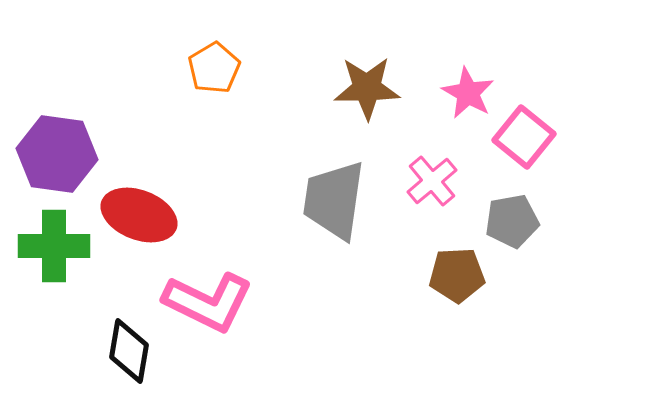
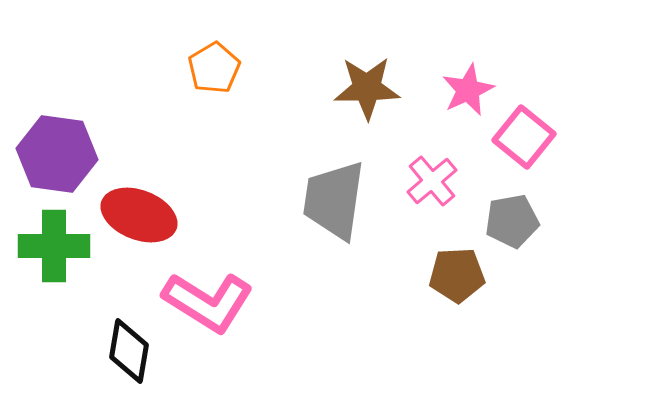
pink star: moved 3 px up; rotated 18 degrees clockwise
pink L-shape: rotated 6 degrees clockwise
